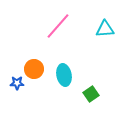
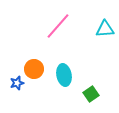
blue star: rotated 16 degrees counterclockwise
